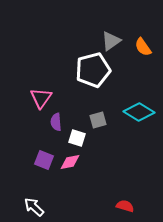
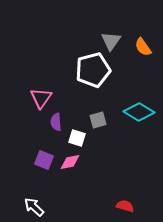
gray triangle: rotated 20 degrees counterclockwise
